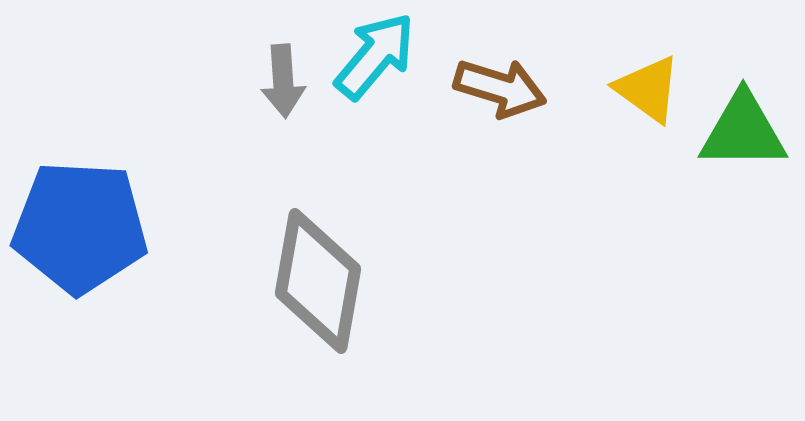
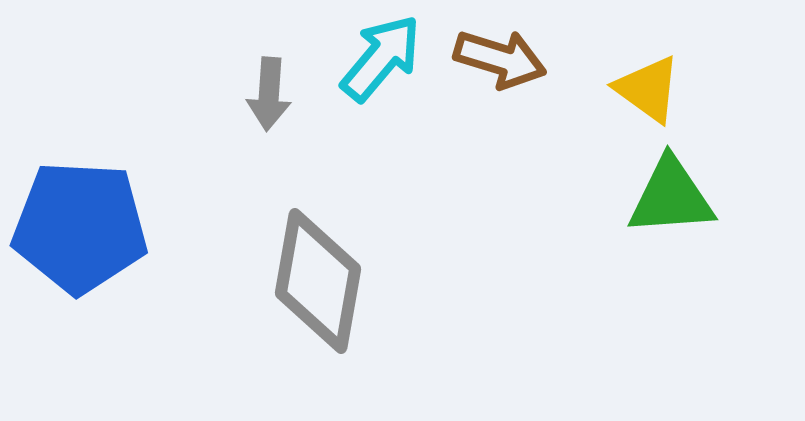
cyan arrow: moved 6 px right, 2 px down
gray arrow: moved 14 px left, 13 px down; rotated 8 degrees clockwise
brown arrow: moved 29 px up
green triangle: moved 72 px left, 66 px down; rotated 4 degrees counterclockwise
